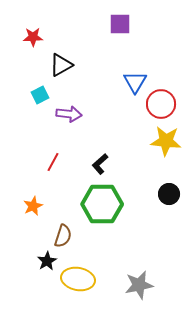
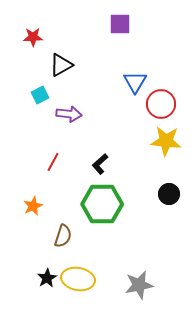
black star: moved 17 px down
